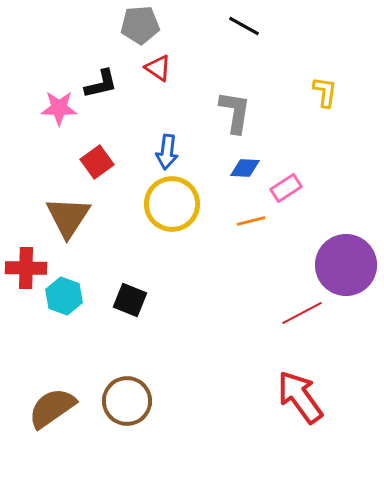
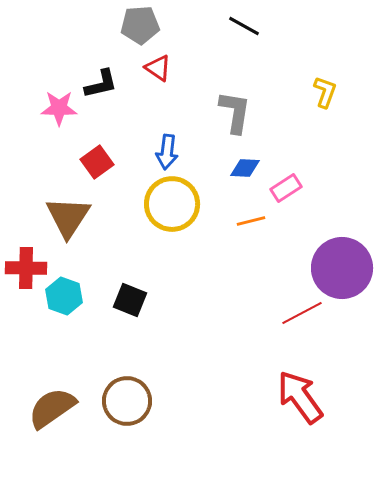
yellow L-shape: rotated 12 degrees clockwise
purple circle: moved 4 px left, 3 px down
